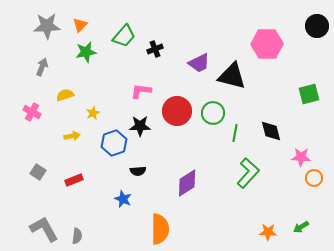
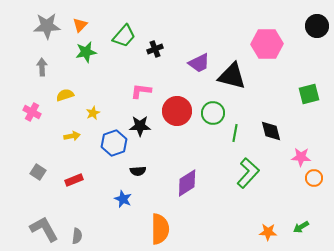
gray arrow: rotated 24 degrees counterclockwise
